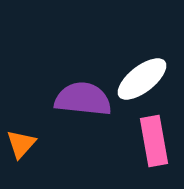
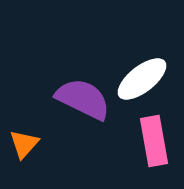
purple semicircle: rotated 20 degrees clockwise
orange triangle: moved 3 px right
